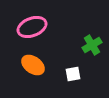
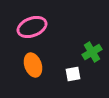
green cross: moved 7 px down
orange ellipse: rotated 35 degrees clockwise
